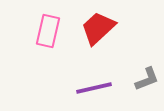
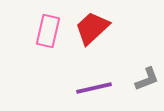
red trapezoid: moved 6 px left
